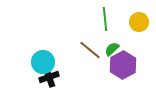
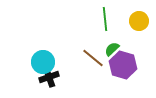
yellow circle: moved 1 px up
brown line: moved 3 px right, 8 px down
purple hexagon: rotated 16 degrees counterclockwise
